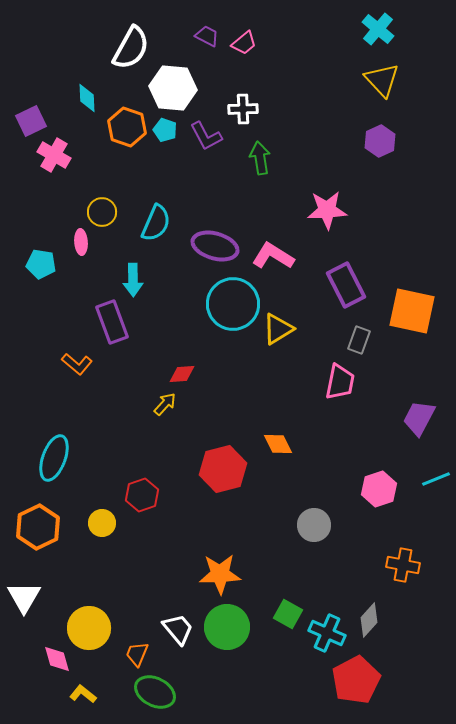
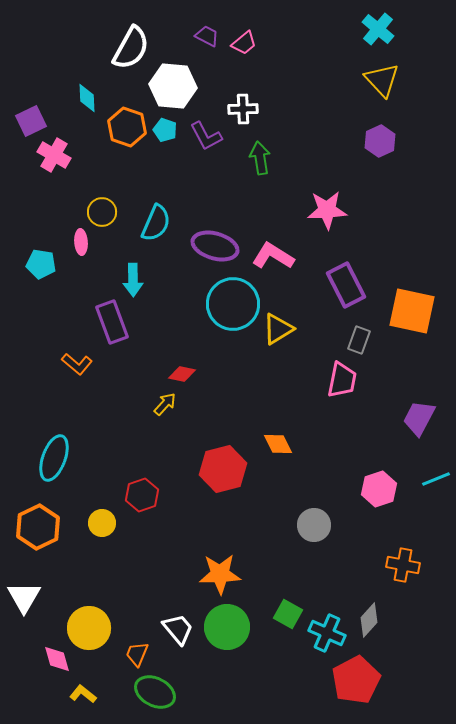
white hexagon at (173, 88): moved 2 px up
red diamond at (182, 374): rotated 16 degrees clockwise
pink trapezoid at (340, 382): moved 2 px right, 2 px up
